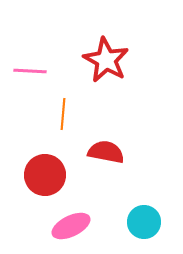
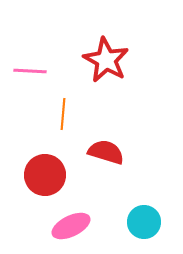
red semicircle: rotated 6 degrees clockwise
